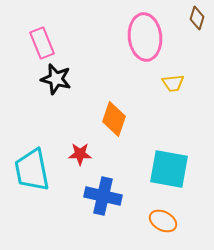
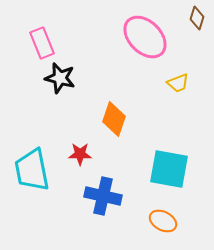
pink ellipse: rotated 39 degrees counterclockwise
black star: moved 4 px right, 1 px up
yellow trapezoid: moved 5 px right; rotated 15 degrees counterclockwise
